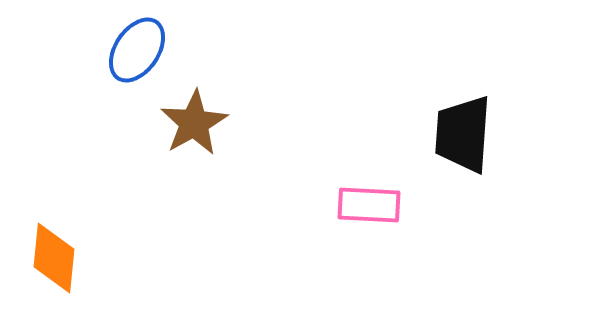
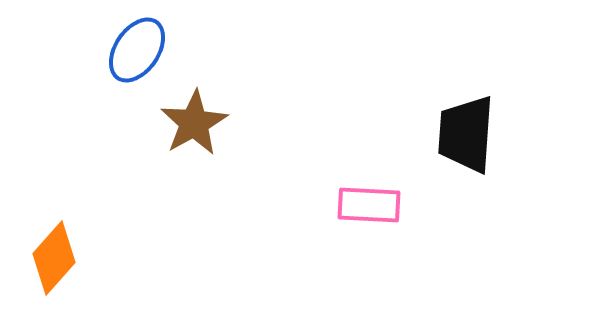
black trapezoid: moved 3 px right
orange diamond: rotated 36 degrees clockwise
